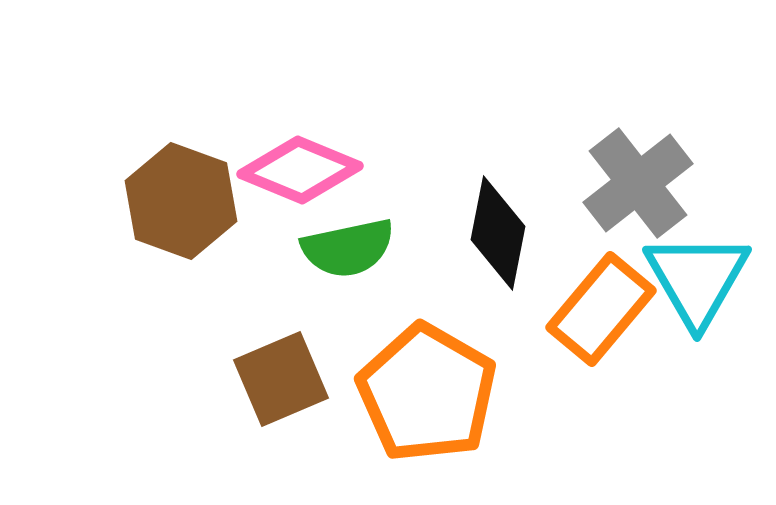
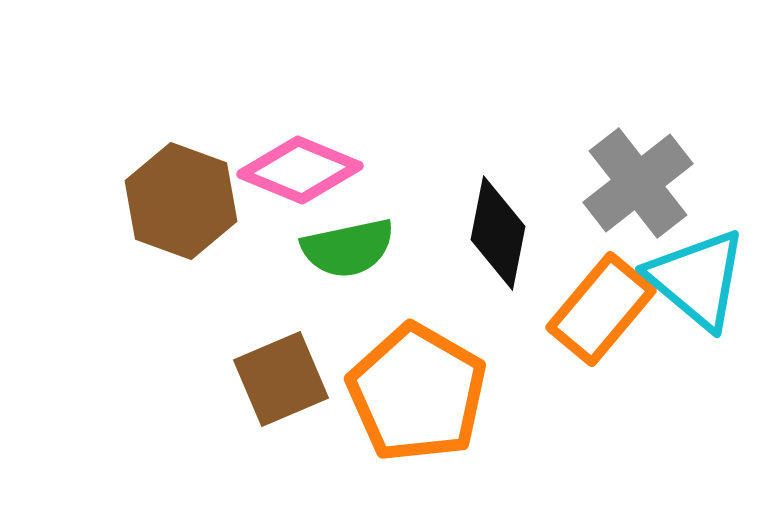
cyan triangle: rotated 20 degrees counterclockwise
orange pentagon: moved 10 px left
